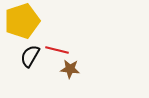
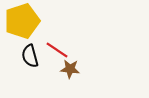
red line: rotated 20 degrees clockwise
black semicircle: rotated 45 degrees counterclockwise
